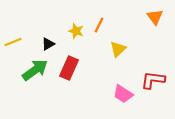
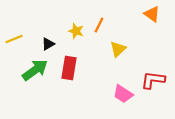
orange triangle: moved 3 px left, 3 px up; rotated 18 degrees counterclockwise
yellow line: moved 1 px right, 3 px up
red rectangle: rotated 15 degrees counterclockwise
